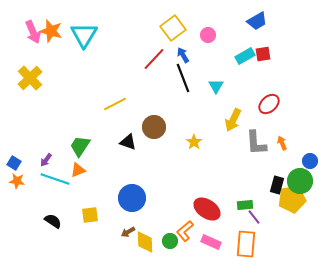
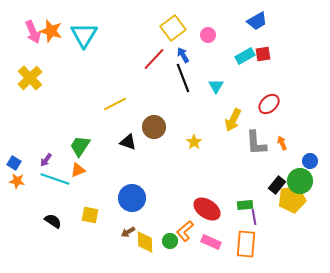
black rectangle at (277, 185): rotated 24 degrees clockwise
yellow square at (90, 215): rotated 18 degrees clockwise
purple line at (254, 217): rotated 28 degrees clockwise
